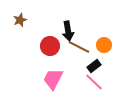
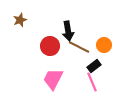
pink line: moved 2 px left; rotated 24 degrees clockwise
